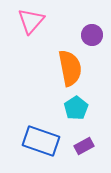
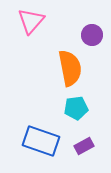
cyan pentagon: rotated 25 degrees clockwise
